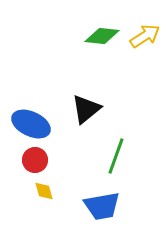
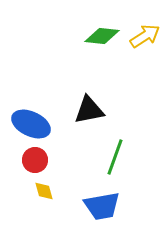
black triangle: moved 3 px right, 1 px down; rotated 28 degrees clockwise
green line: moved 1 px left, 1 px down
